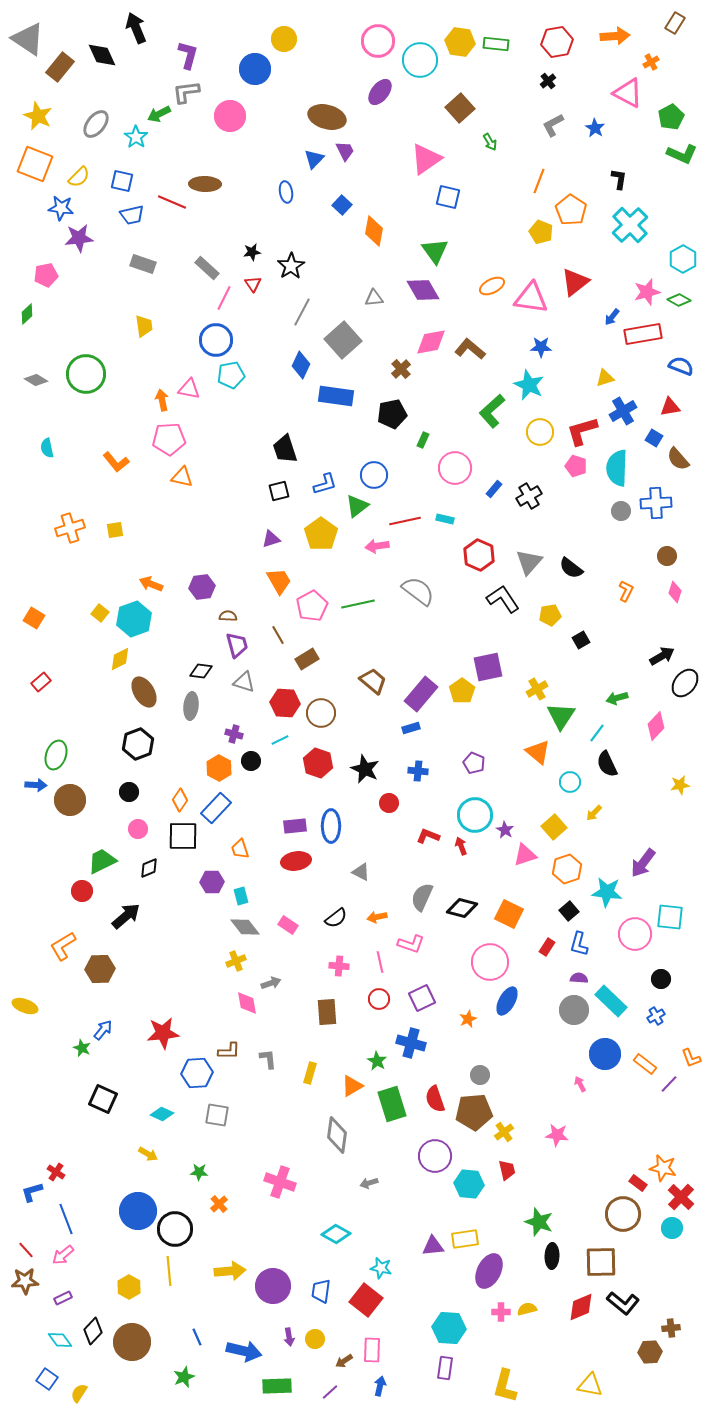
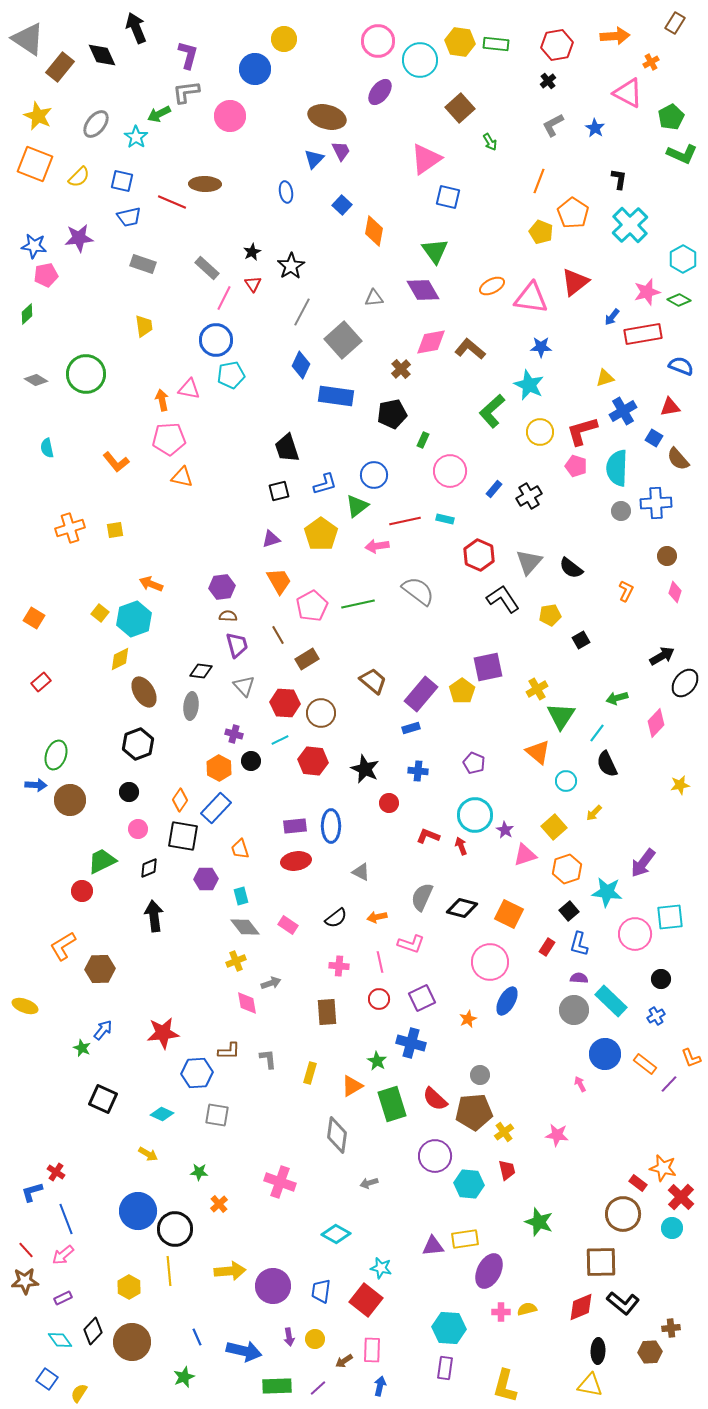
red hexagon at (557, 42): moved 3 px down
purple trapezoid at (345, 151): moved 4 px left
blue star at (61, 208): moved 27 px left, 38 px down
orange pentagon at (571, 210): moved 2 px right, 3 px down
blue trapezoid at (132, 215): moved 3 px left, 2 px down
black star at (252, 252): rotated 18 degrees counterclockwise
black trapezoid at (285, 449): moved 2 px right, 1 px up
pink circle at (455, 468): moved 5 px left, 3 px down
purple hexagon at (202, 587): moved 20 px right
gray triangle at (244, 682): moved 4 px down; rotated 30 degrees clockwise
pink diamond at (656, 726): moved 3 px up
red hexagon at (318, 763): moved 5 px left, 2 px up; rotated 12 degrees counterclockwise
cyan circle at (570, 782): moved 4 px left, 1 px up
black square at (183, 836): rotated 8 degrees clockwise
purple hexagon at (212, 882): moved 6 px left, 3 px up
black arrow at (126, 916): moved 28 px right; rotated 56 degrees counterclockwise
cyan square at (670, 917): rotated 12 degrees counterclockwise
red semicircle at (435, 1099): rotated 28 degrees counterclockwise
black ellipse at (552, 1256): moved 46 px right, 95 px down
purple line at (330, 1392): moved 12 px left, 4 px up
